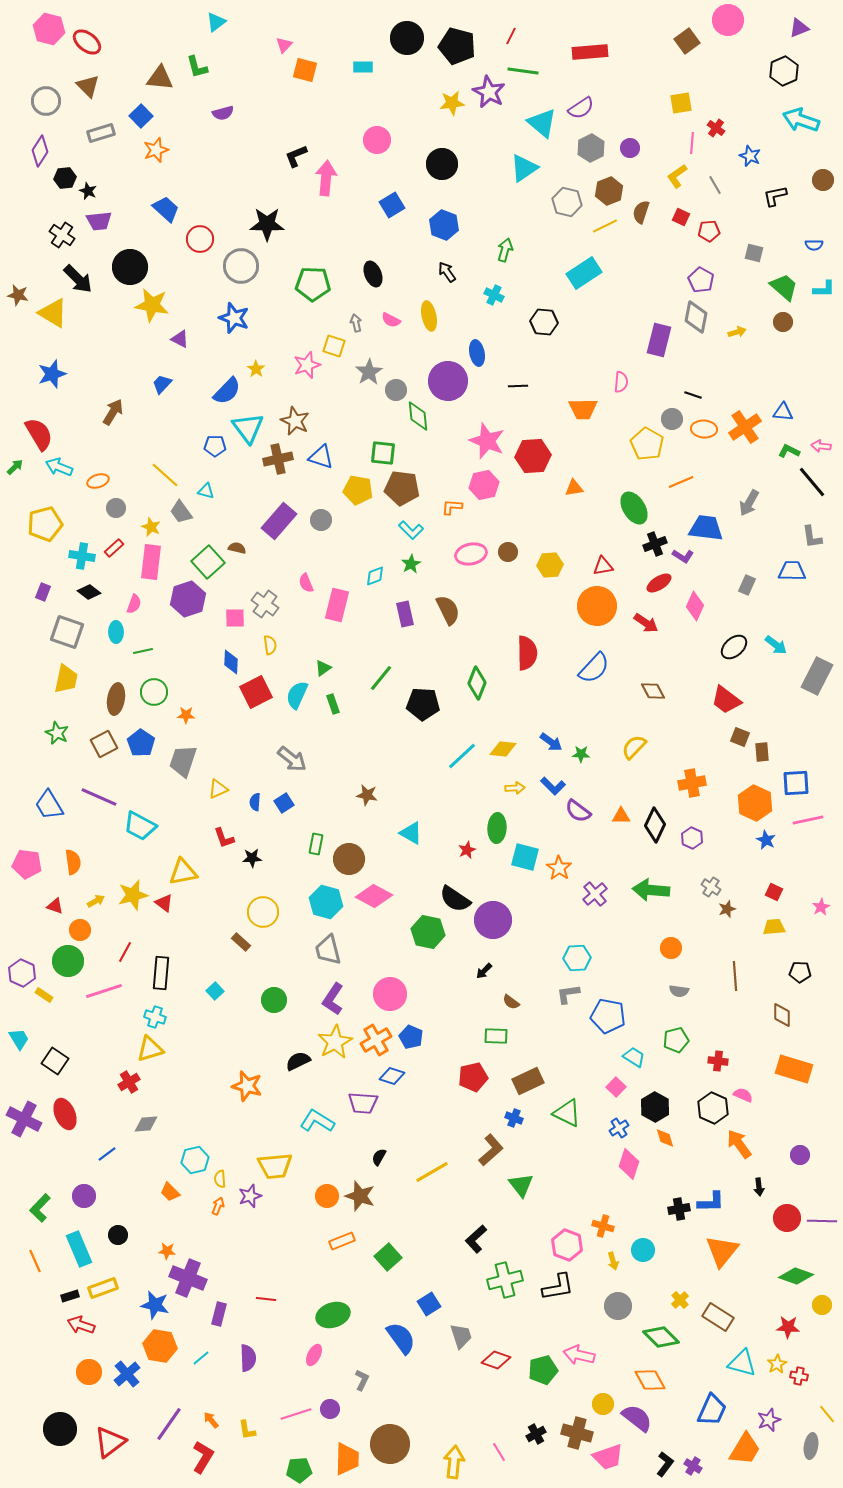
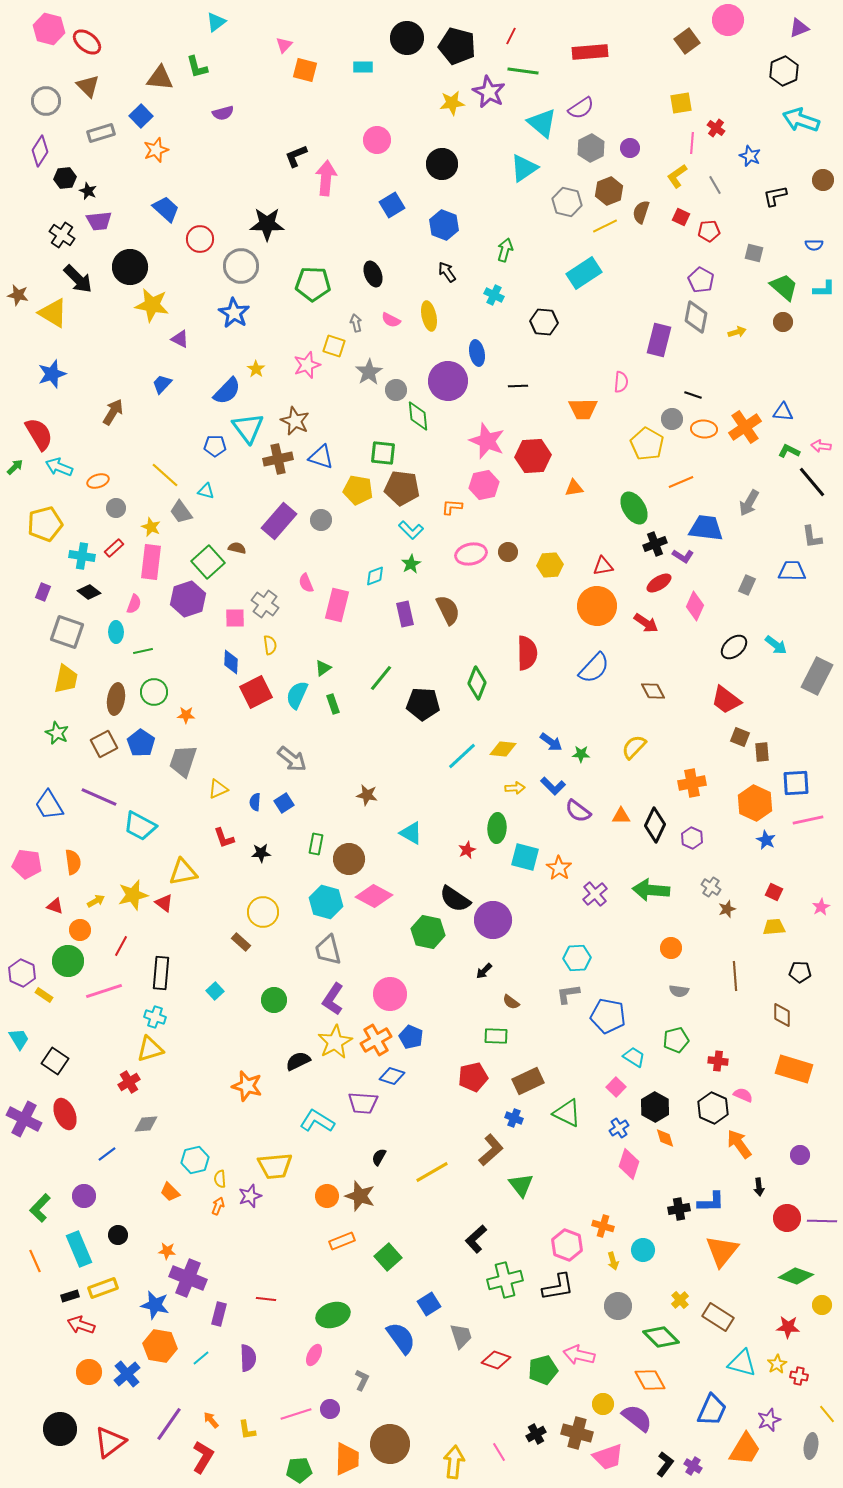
blue star at (234, 318): moved 5 px up; rotated 12 degrees clockwise
black star at (252, 858): moved 9 px right, 5 px up
red line at (125, 952): moved 4 px left, 6 px up
